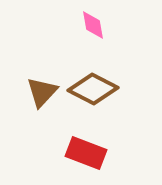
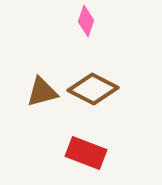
pink diamond: moved 7 px left, 4 px up; rotated 28 degrees clockwise
brown triangle: rotated 32 degrees clockwise
